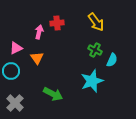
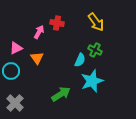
red cross: rotated 16 degrees clockwise
pink arrow: rotated 16 degrees clockwise
cyan semicircle: moved 32 px left
green arrow: moved 8 px right; rotated 60 degrees counterclockwise
